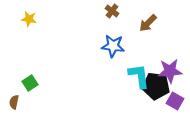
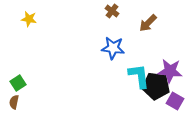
blue star: moved 2 px down
purple star: rotated 10 degrees clockwise
green square: moved 12 px left
